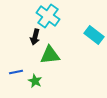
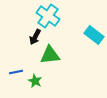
black arrow: rotated 14 degrees clockwise
